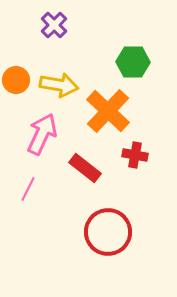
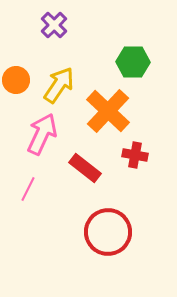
yellow arrow: rotated 66 degrees counterclockwise
